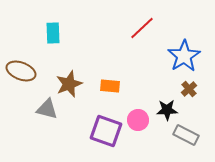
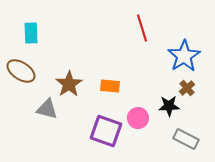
red line: rotated 64 degrees counterclockwise
cyan rectangle: moved 22 px left
brown ellipse: rotated 12 degrees clockwise
brown star: rotated 12 degrees counterclockwise
brown cross: moved 2 px left, 1 px up
black star: moved 2 px right, 4 px up
pink circle: moved 2 px up
gray rectangle: moved 4 px down
